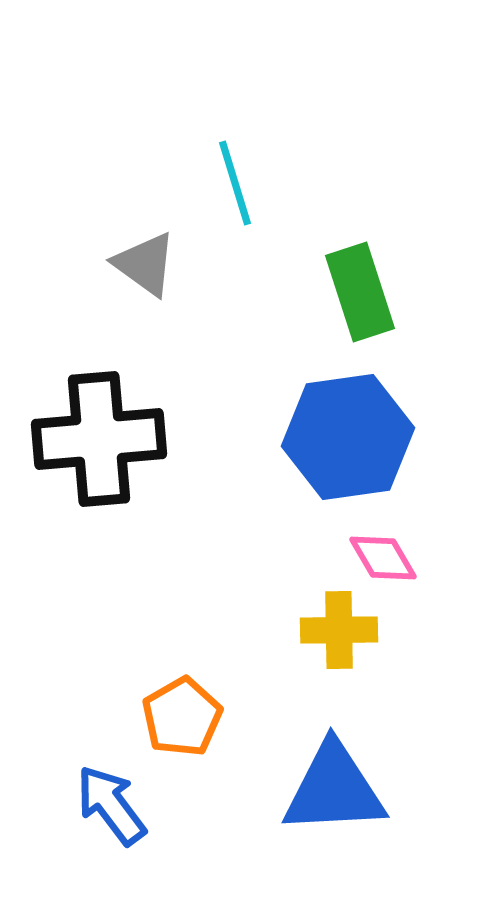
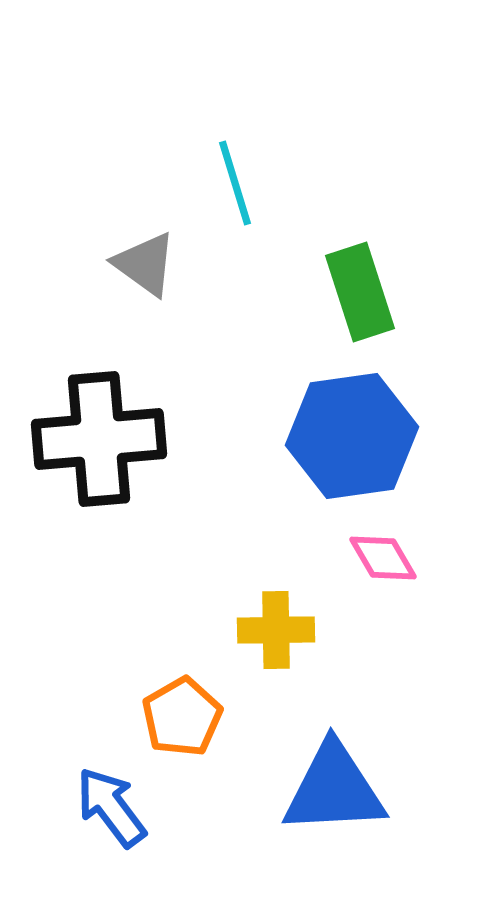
blue hexagon: moved 4 px right, 1 px up
yellow cross: moved 63 px left
blue arrow: moved 2 px down
